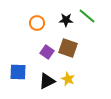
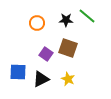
purple square: moved 1 px left, 2 px down
black triangle: moved 6 px left, 2 px up
